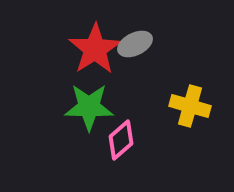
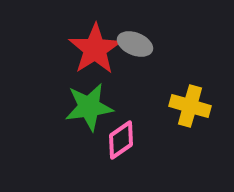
gray ellipse: rotated 48 degrees clockwise
green star: rotated 9 degrees counterclockwise
pink diamond: rotated 6 degrees clockwise
